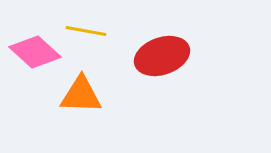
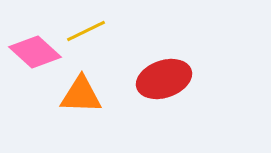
yellow line: rotated 36 degrees counterclockwise
red ellipse: moved 2 px right, 23 px down
